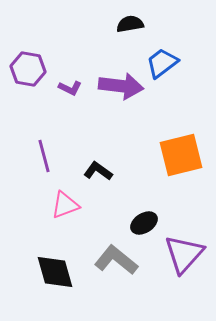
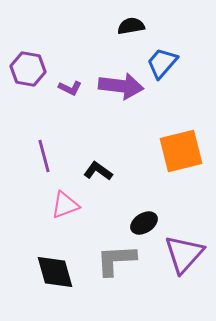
black semicircle: moved 1 px right, 2 px down
blue trapezoid: rotated 12 degrees counterclockwise
orange square: moved 4 px up
gray L-shape: rotated 42 degrees counterclockwise
